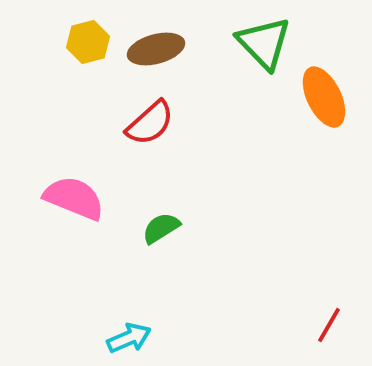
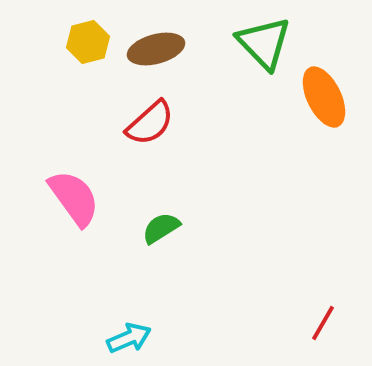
pink semicircle: rotated 32 degrees clockwise
red line: moved 6 px left, 2 px up
